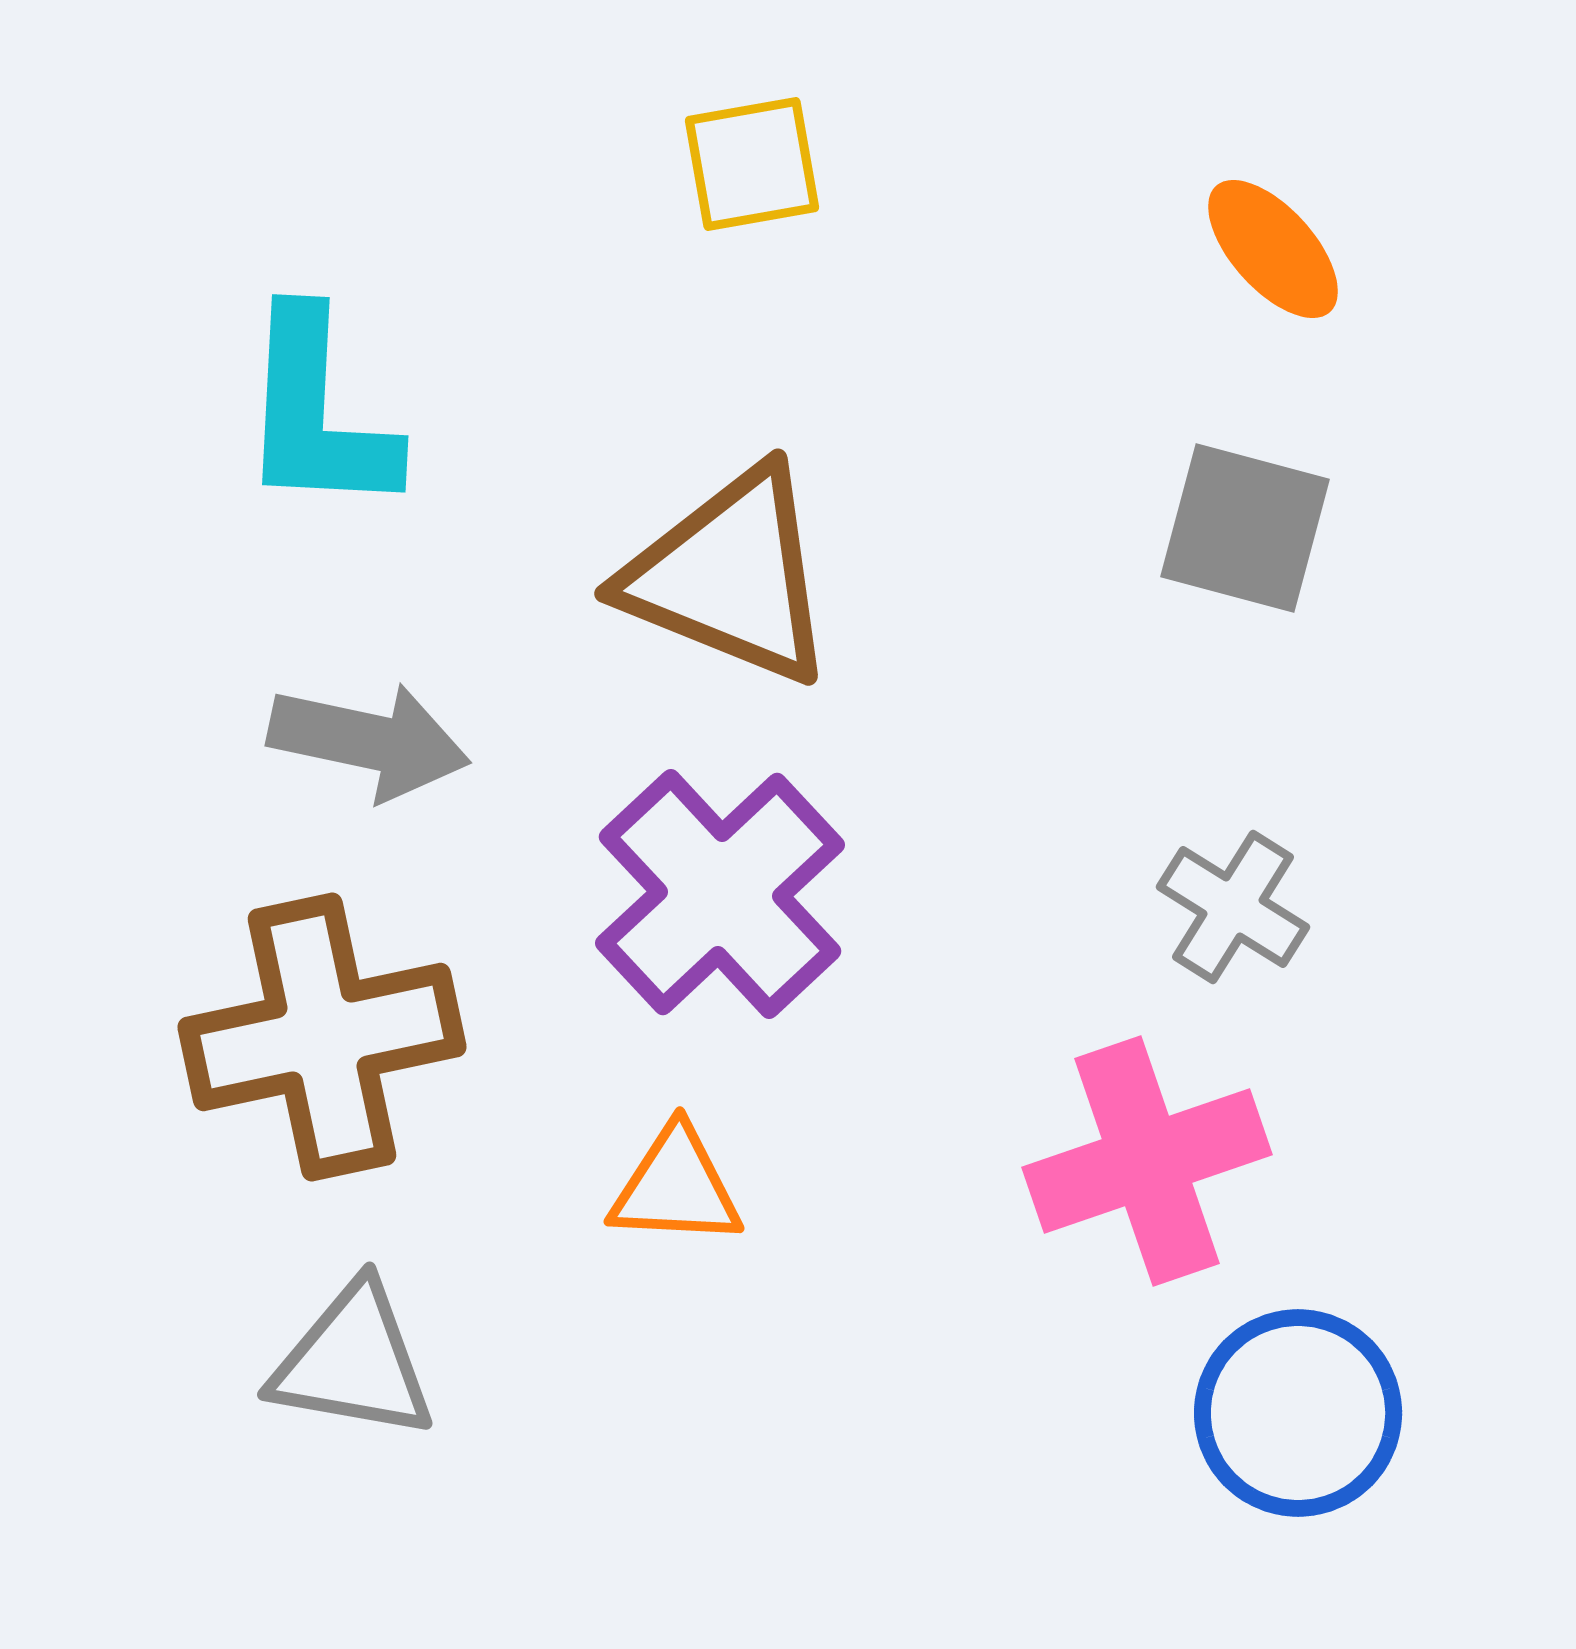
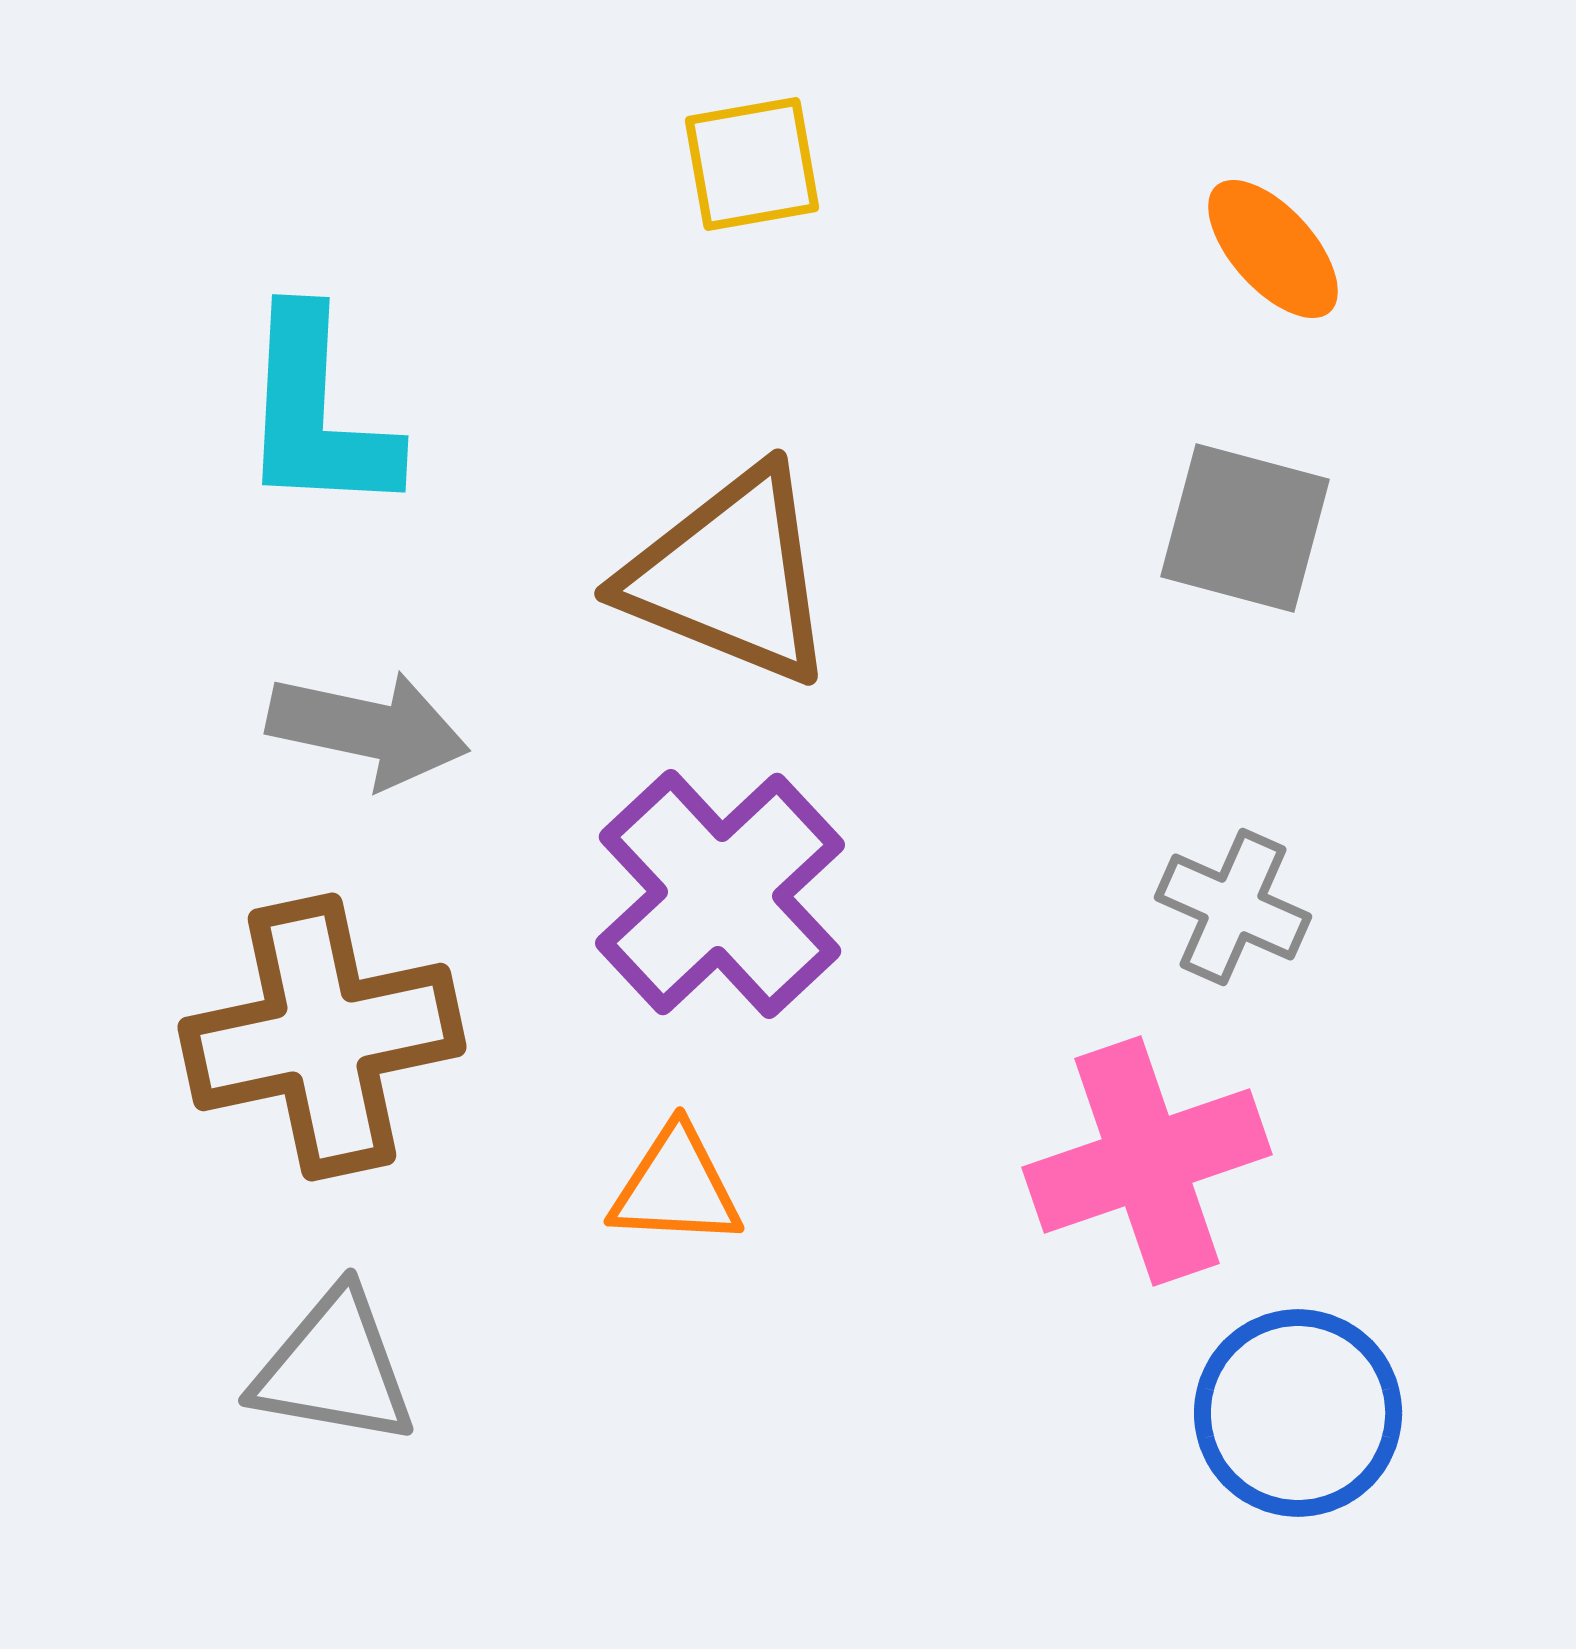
gray arrow: moved 1 px left, 12 px up
gray cross: rotated 8 degrees counterclockwise
gray triangle: moved 19 px left, 6 px down
